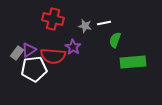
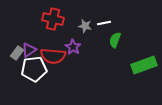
green rectangle: moved 11 px right, 3 px down; rotated 15 degrees counterclockwise
